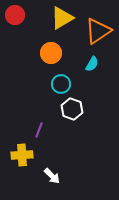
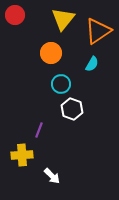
yellow triangle: moved 1 px right, 1 px down; rotated 20 degrees counterclockwise
